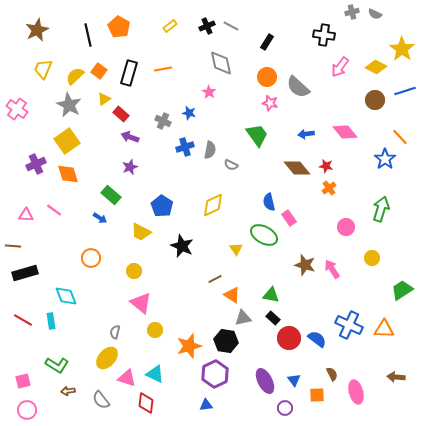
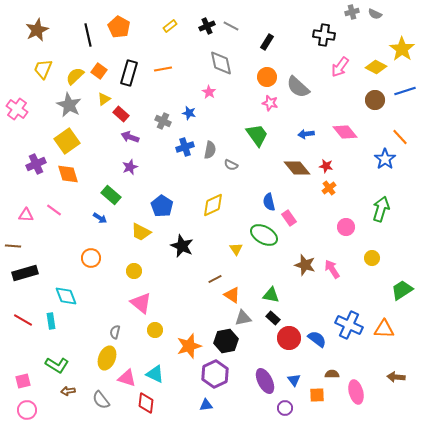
black hexagon at (226, 341): rotated 20 degrees counterclockwise
yellow ellipse at (107, 358): rotated 20 degrees counterclockwise
brown semicircle at (332, 374): rotated 64 degrees counterclockwise
